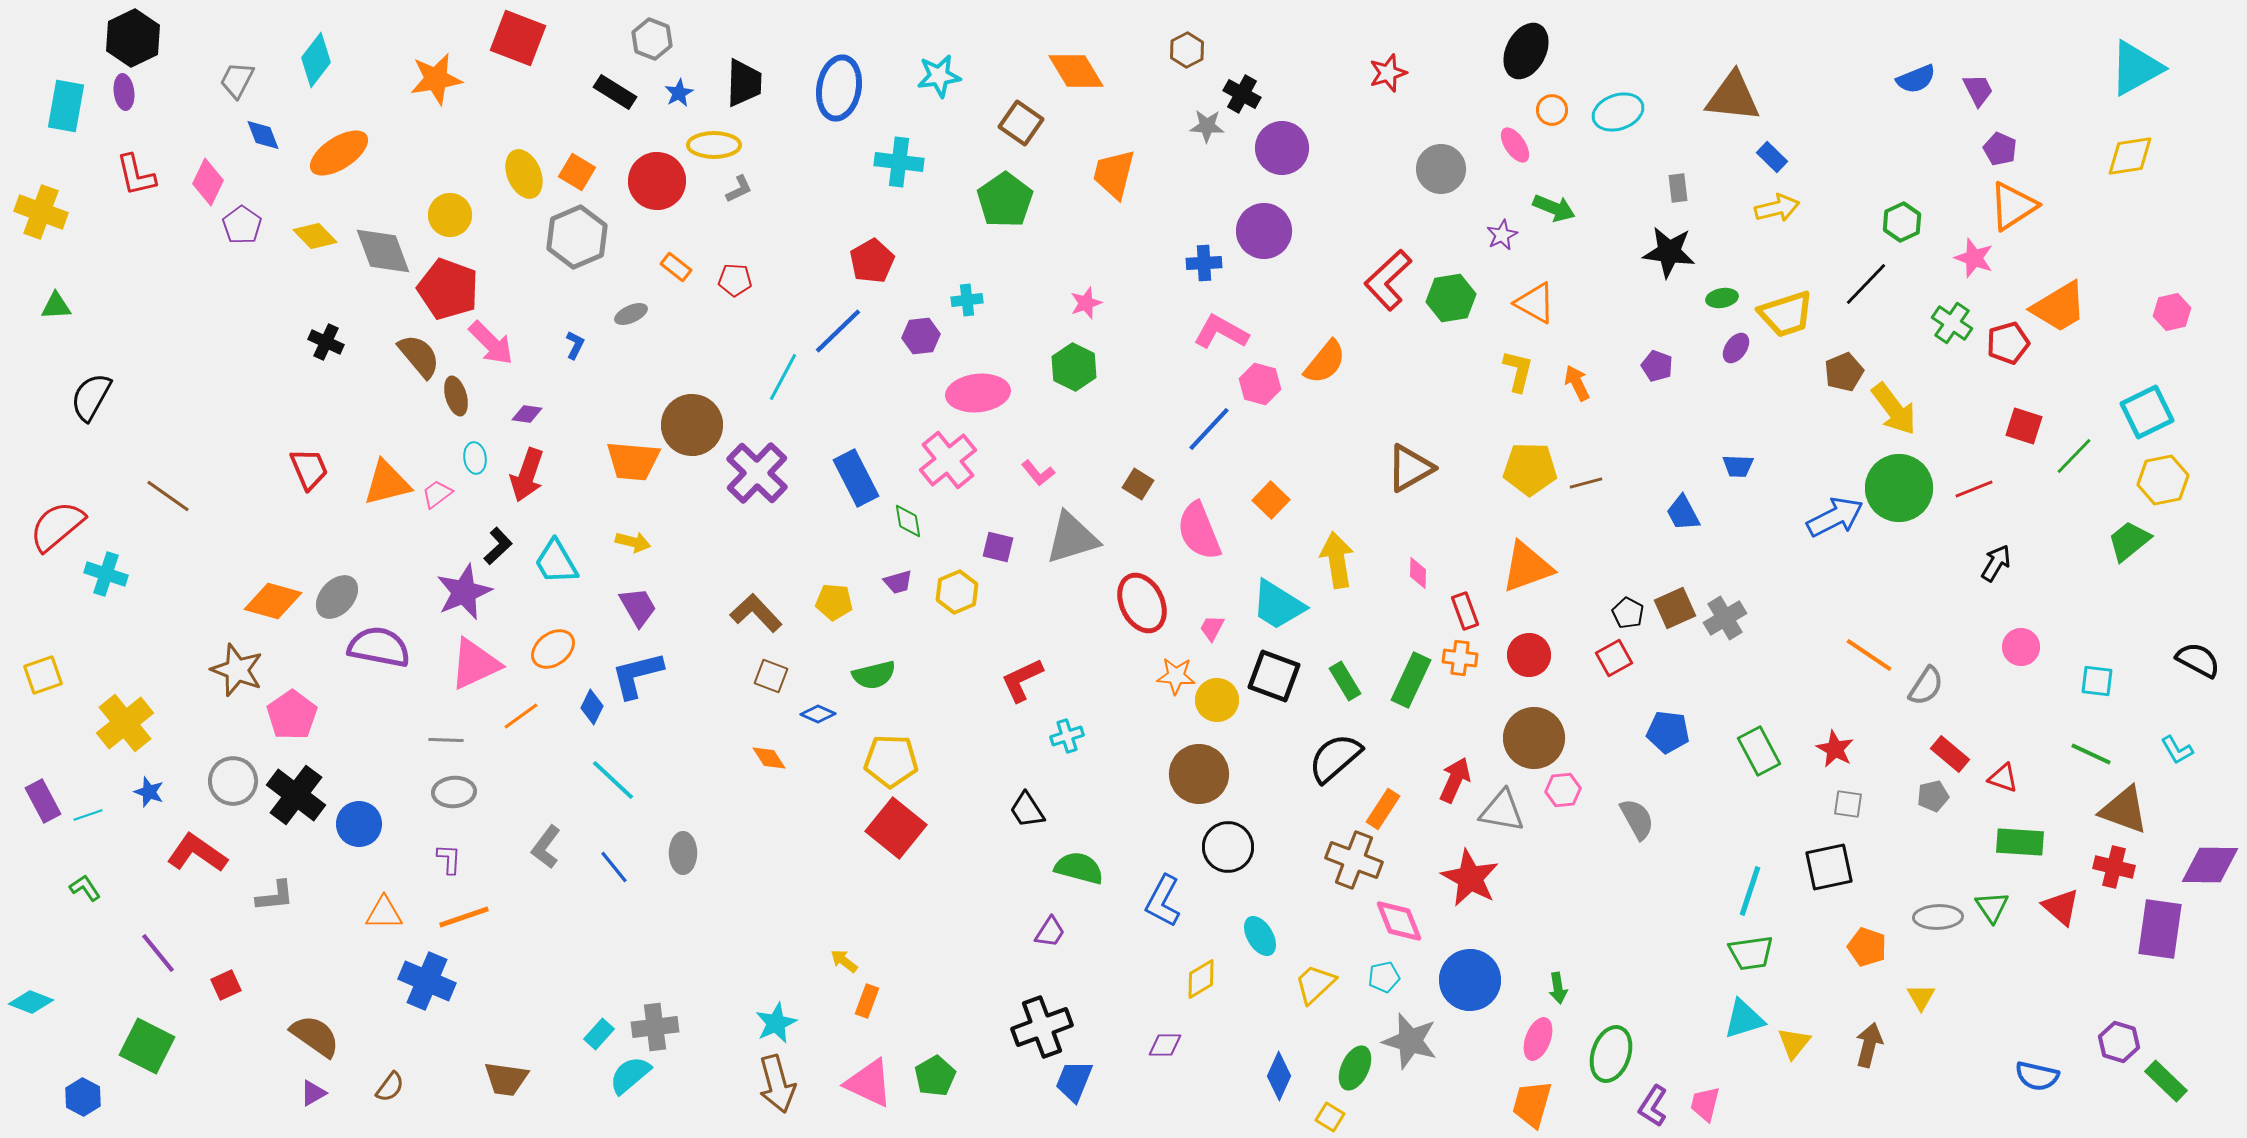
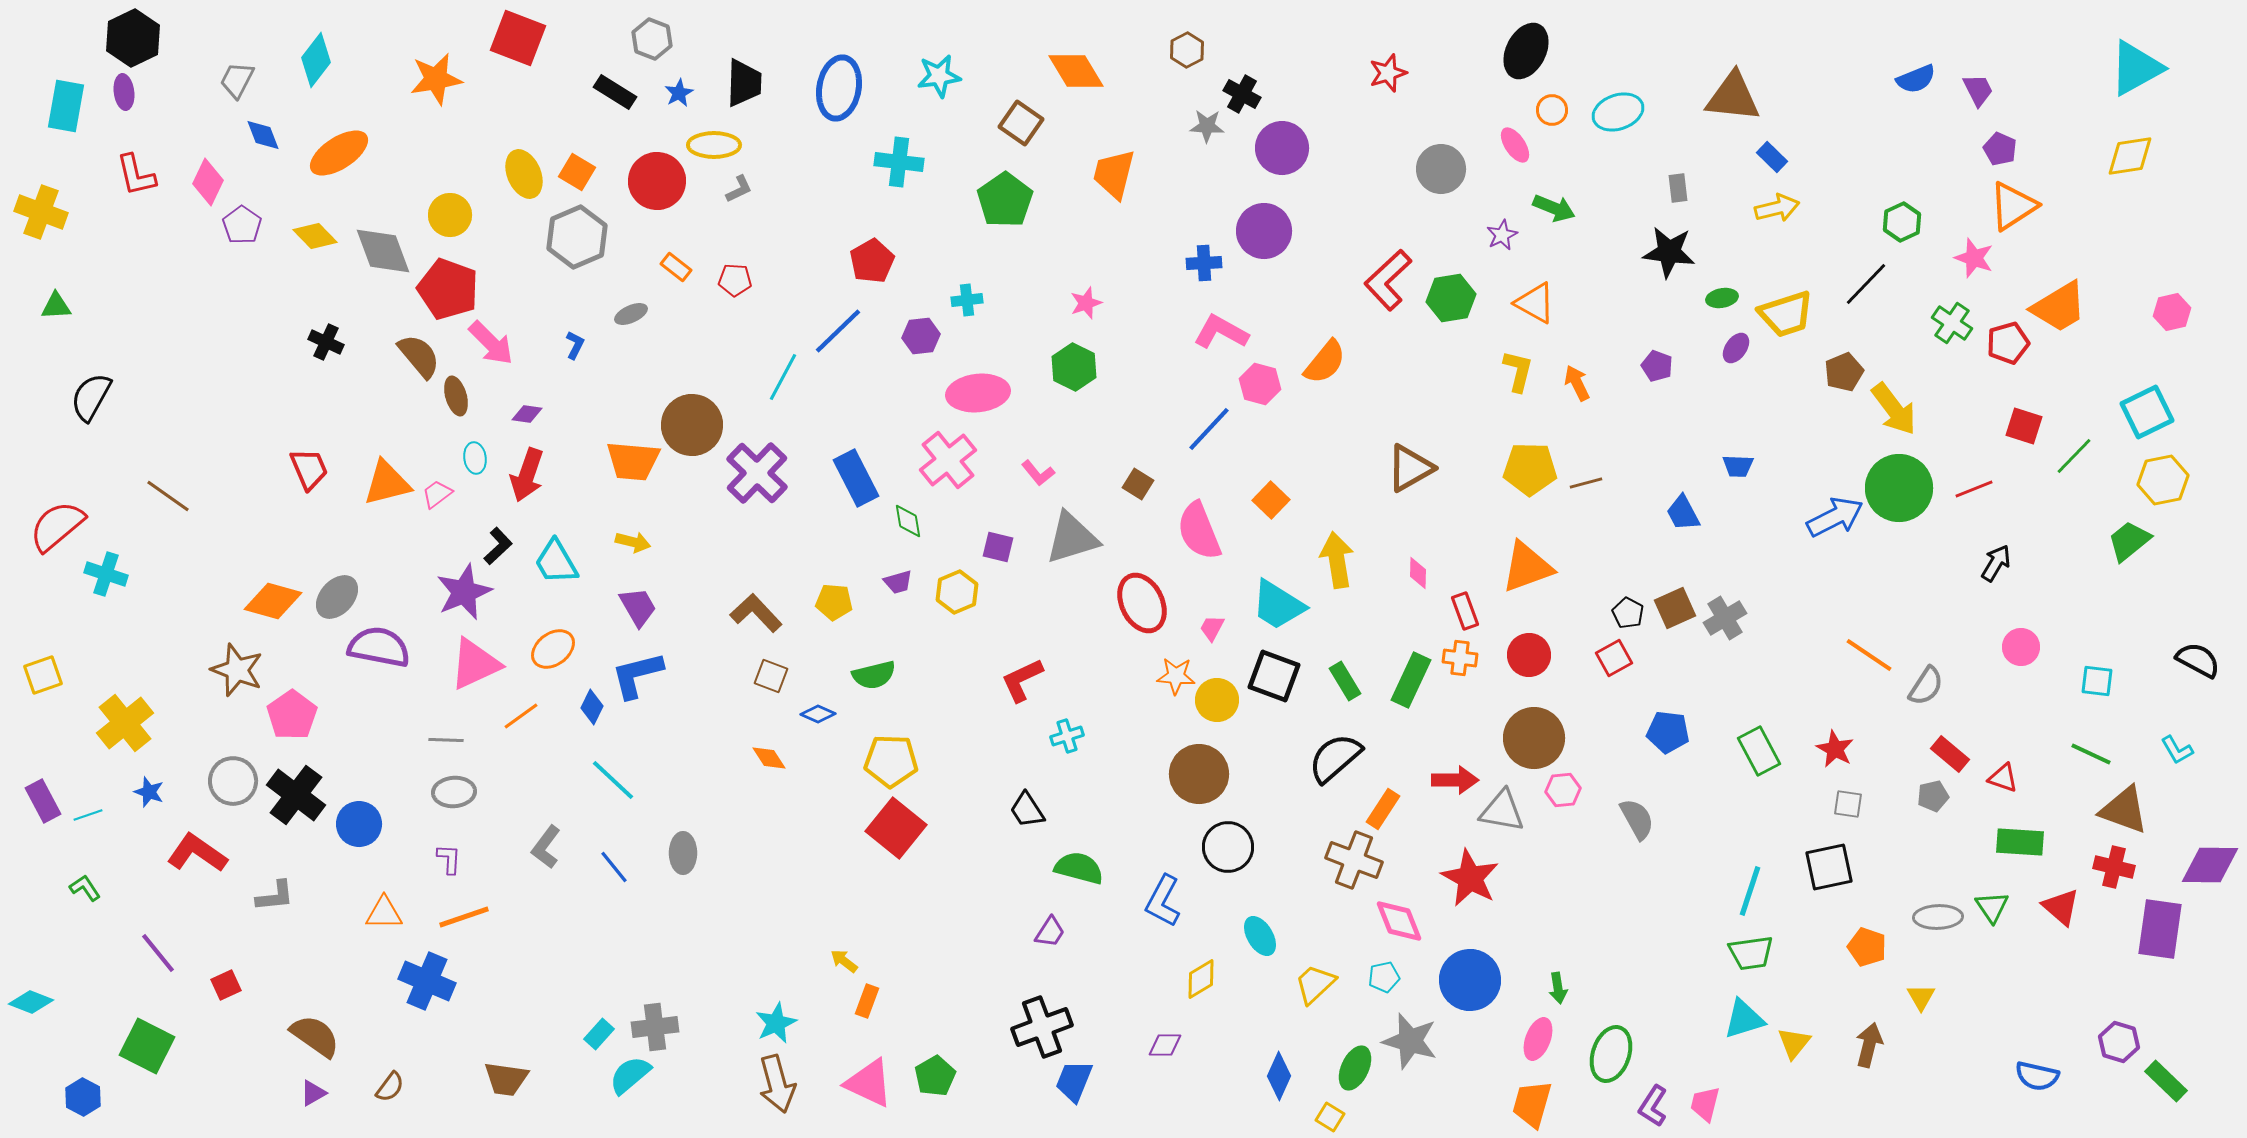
red arrow at (1455, 780): rotated 66 degrees clockwise
